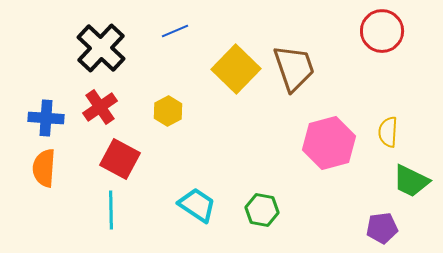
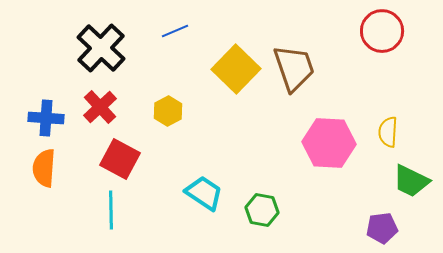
red cross: rotated 8 degrees counterclockwise
pink hexagon: rotated 18 degrees clockwise
cyan trapezoid: moved 7 px right, 12 px up
